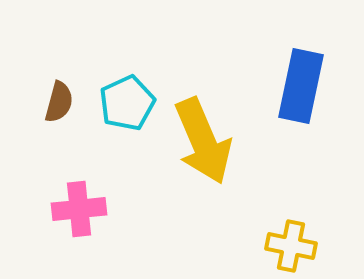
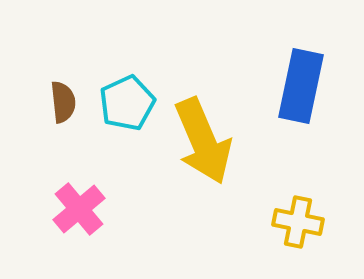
brown semicircle: moved 4 px right; rotated 21 degrees counterclockwise
pink cross: rotated 34 degrees counterclockwise
yellow cross: moved 7 px right, 24 px up
